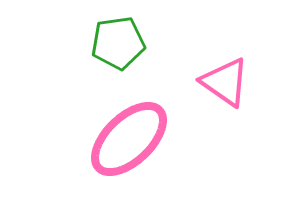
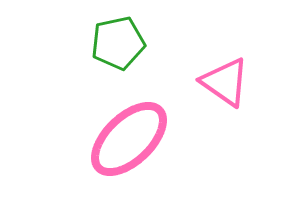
green pentagon: rotated 4 degrees counterclockwise
